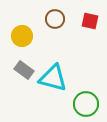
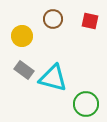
brown circle: moved 2 px left
